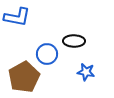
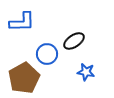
blue L-shape: moved 5 px right, 5 px down; rotated 12 degrees counterclockwise
black ellipse: rotated 35 degrees counterclockwise
brown pentagon: moved 1 px down
